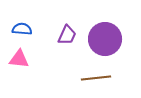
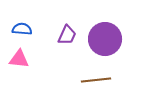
brown line: moved 2 px down
